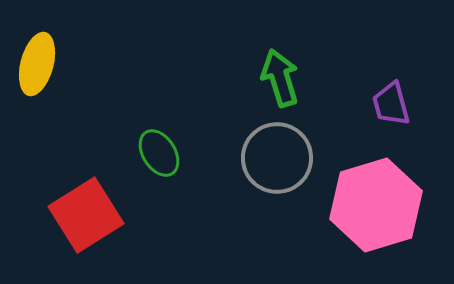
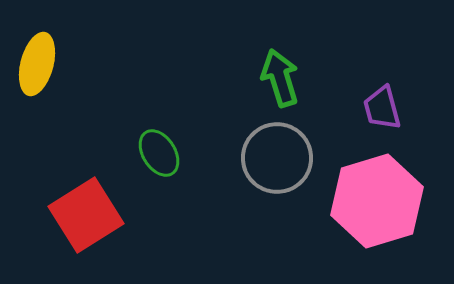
purple trapezoid: moved 9 px left, 4 px down
pink hexagon: moved 1 px right, 4 px up
